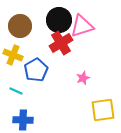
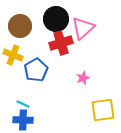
black circle: moved 3 px left, 1 px up
pink triangle: moved 1 px right, 2 px down; rotated 25 degrees counterclockwise
red cross: rotated 15 degrees clockwise
cyan line: moved 7 px right, 13 px down
